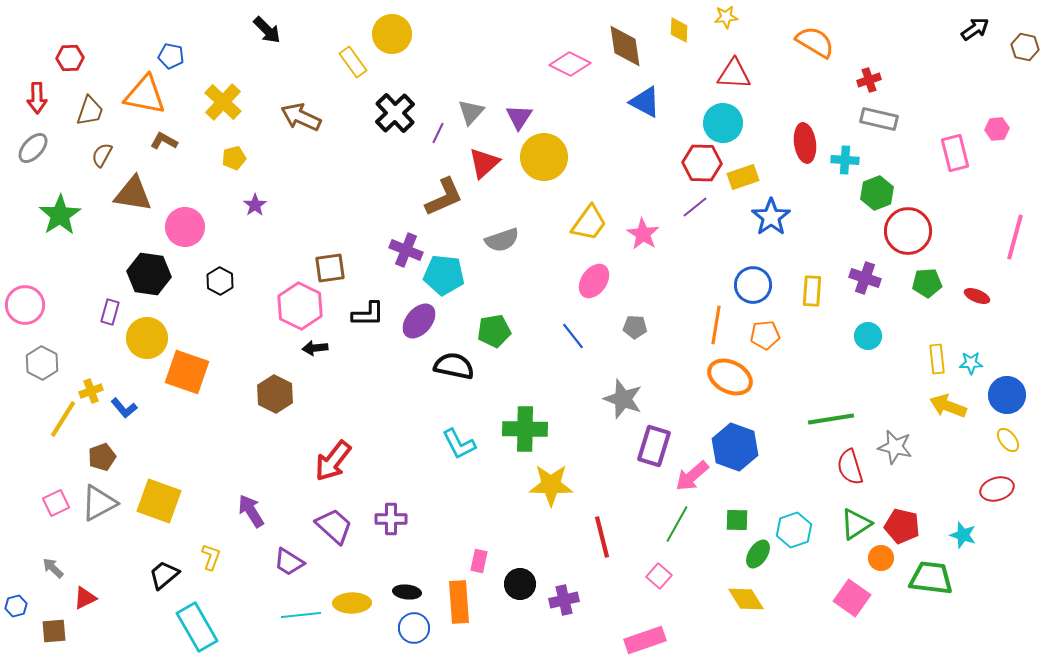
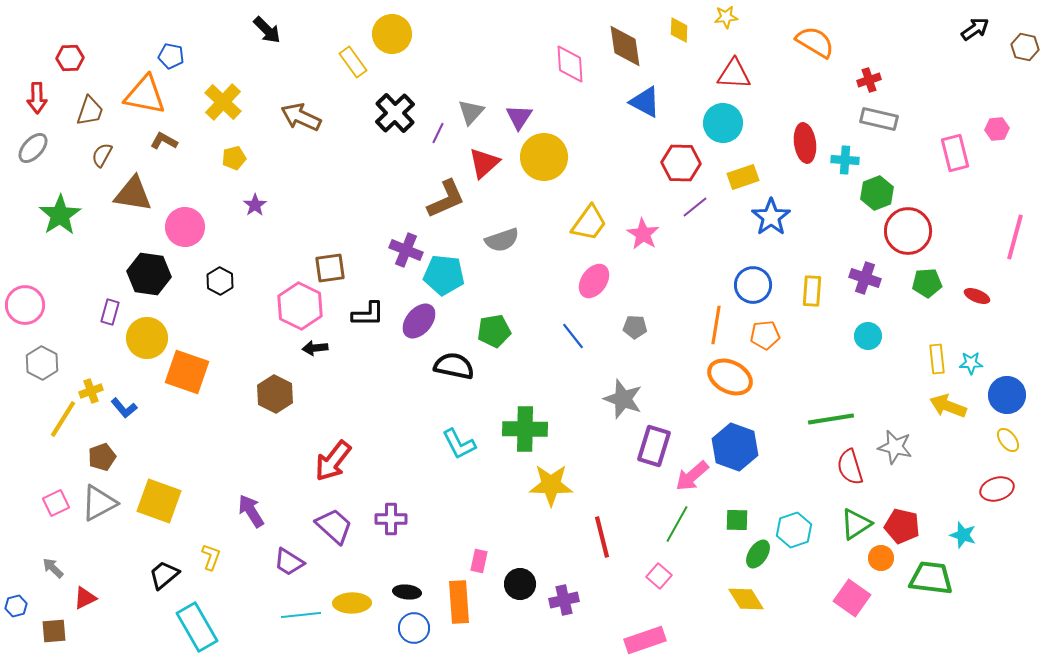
pink diamond at (570, 64): rotated 60 degrees clockwise
red hexagon at (702, 163): moved 21 px left
brown L-shape at (444, 197): moved 2 px right, 2 px down
